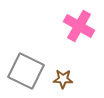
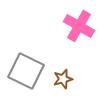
brown star: rotated 18 degrees counterclockwise
